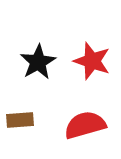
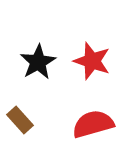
brown rectangle: rotated 52 degrees clockwise
red semicircle: moved 8 px right, 1 px up
